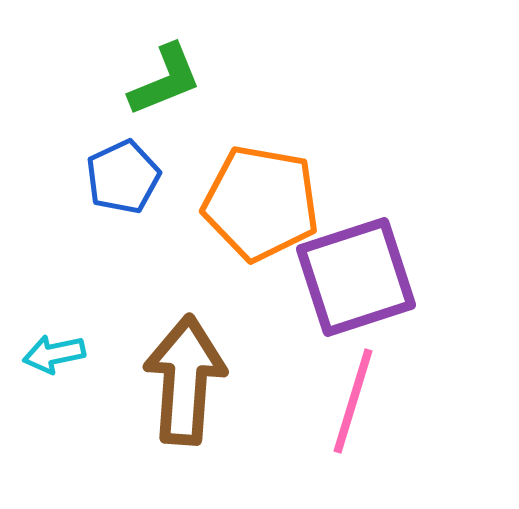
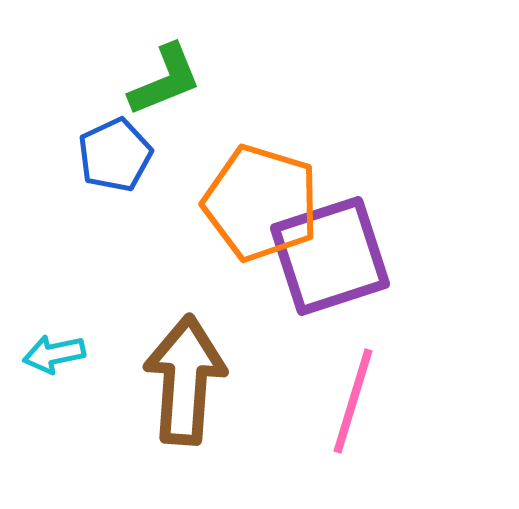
blue pentagon: moved 8 px left, 22 px up
orange pentagon: rotated 7 degrees clockwise
purple square: moved 26 px left, 21 px up
